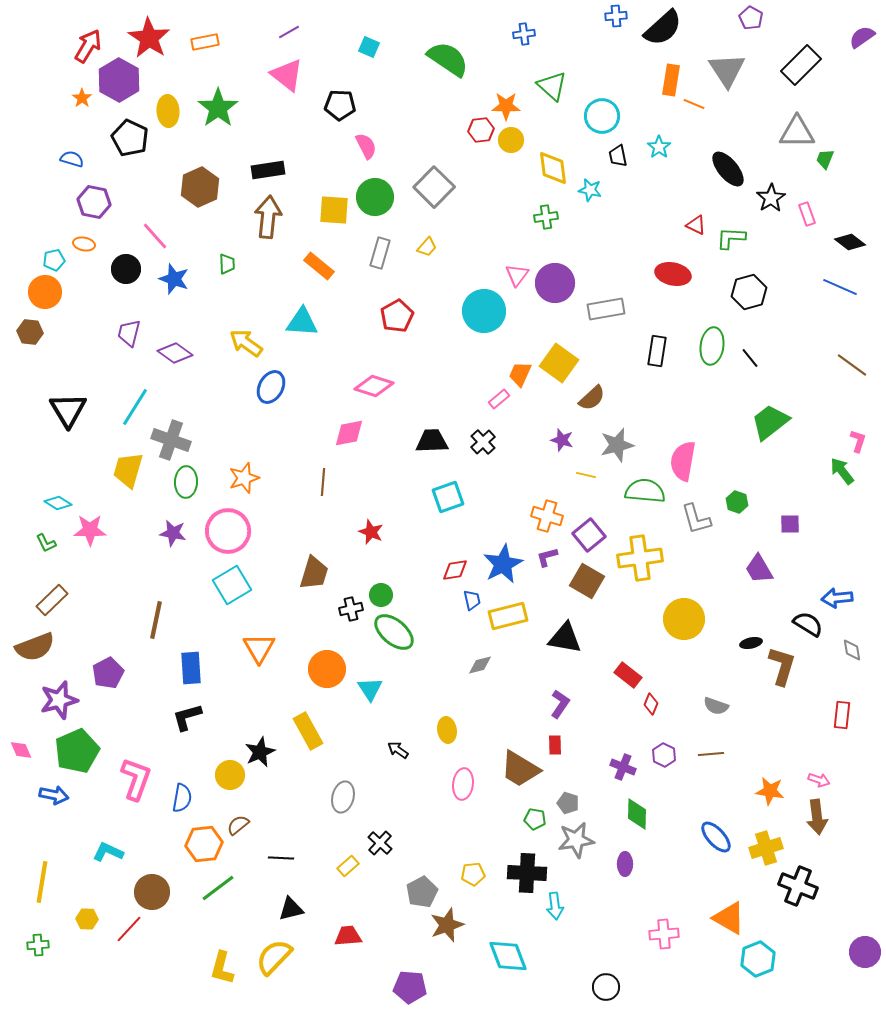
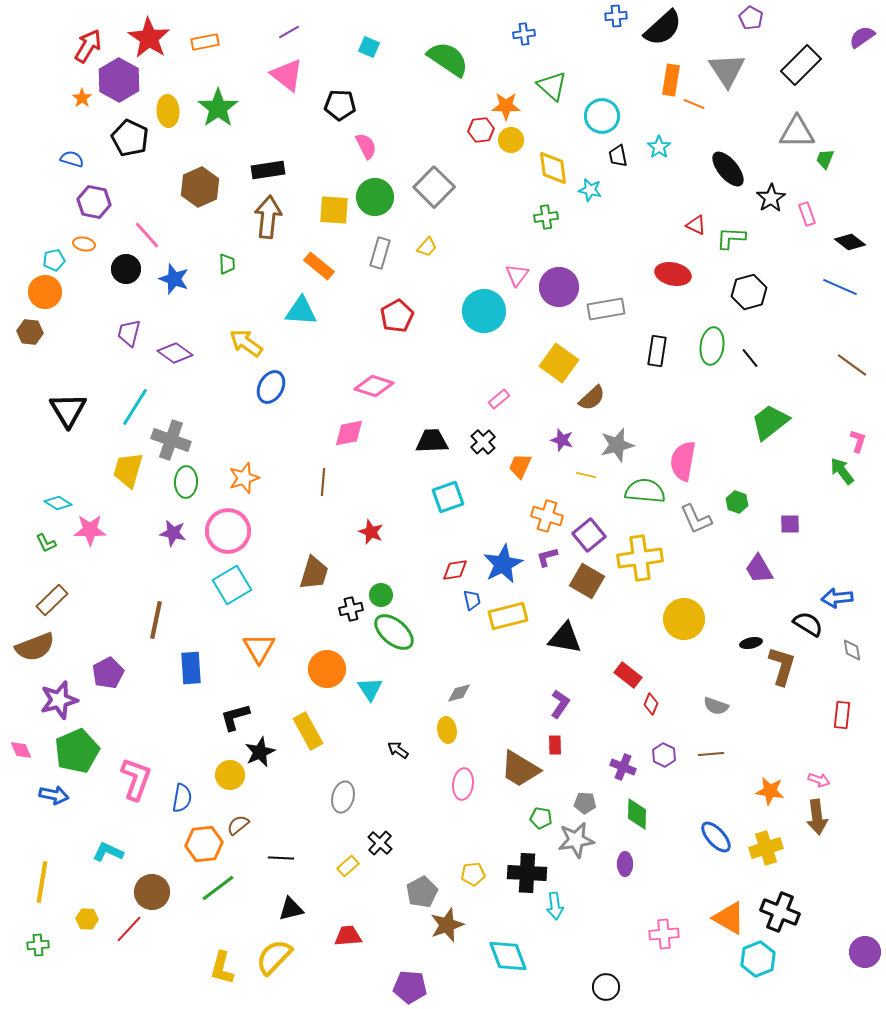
pink line at (155, 236): moved 8 px left, 1 px up
purple circle at (555, 283): moved 4 px right, 4 px down
cyan triangle at (302, 322): moved 1 px left, 11 px up
orange trapezoid at (520, 374): moved 92 px down
gray L-shape at (696, 519): rotated 8 degrees counterclockwise
gray diamond at (480, 665): moved 21 px left, 28 px down
black L-shape at (187, 717): moved 48 px right
gray pentagon at (568, 803): moved 17 px right; rotated 15 degrees counterclockwise
green pentagon at (535, 819): moved 6 px right, 1 px up
black cross at (798, 886): moved 18 px left, 26 px down
